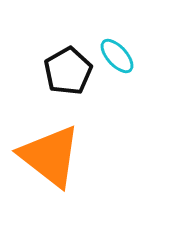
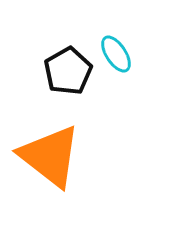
cyan ellipse: moved 1 px left, 2 px up; rotated 9 degrees clockwise
